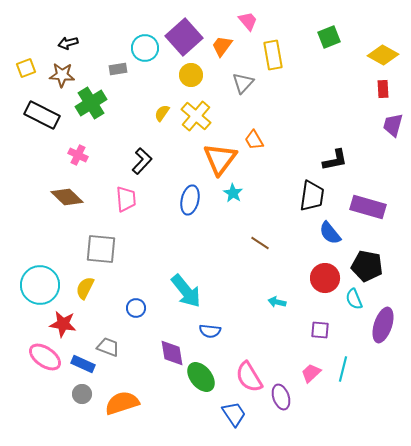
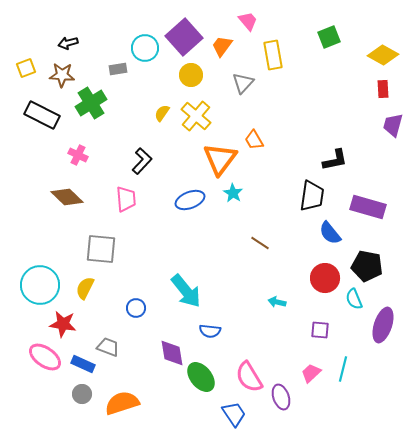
blue ellipse at (190, 200): rotated 56 degrees clockwise
